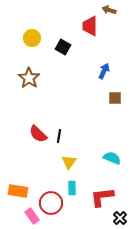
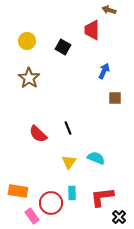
red trapezoid: moved 2 px right, 4 px down
yellow circle: moved 5 px left, 3 px down
black line: moved 9 px right, 8 px up; rotated 32 degrees counterclockwise
cyan semicircle: moved 16 px left
cyan rectangle: moved 5 px down
black cross: moved 1 px left, 1 px up
